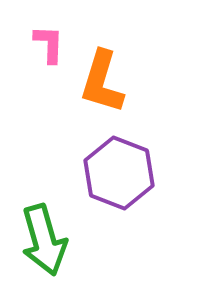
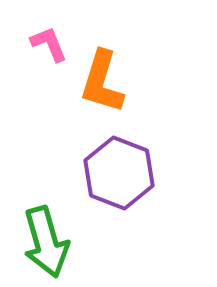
pink L-shape: rotated 24 degrees counterclockwise
green arrow: moved 2 px right, 2 px down
